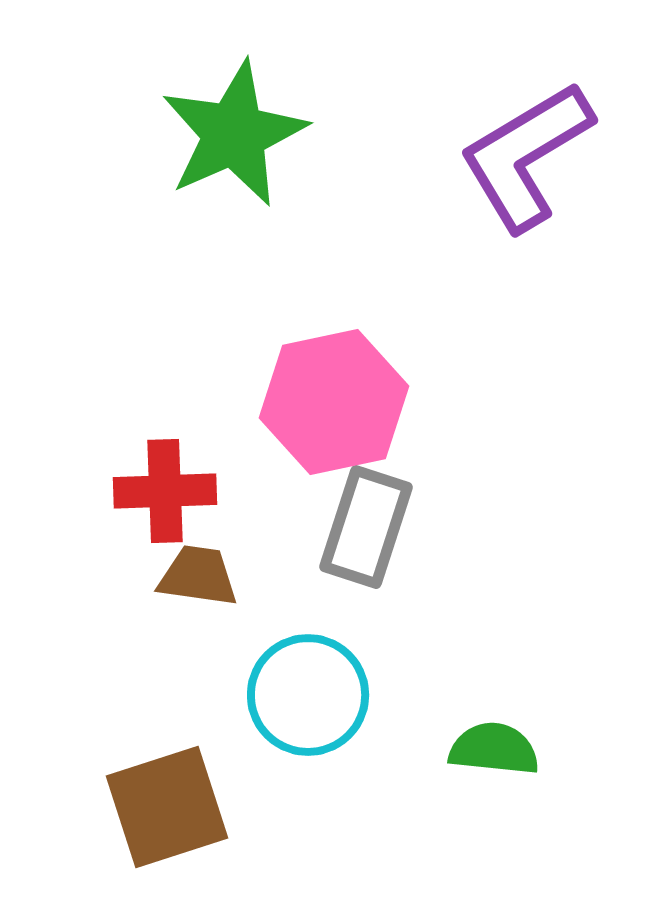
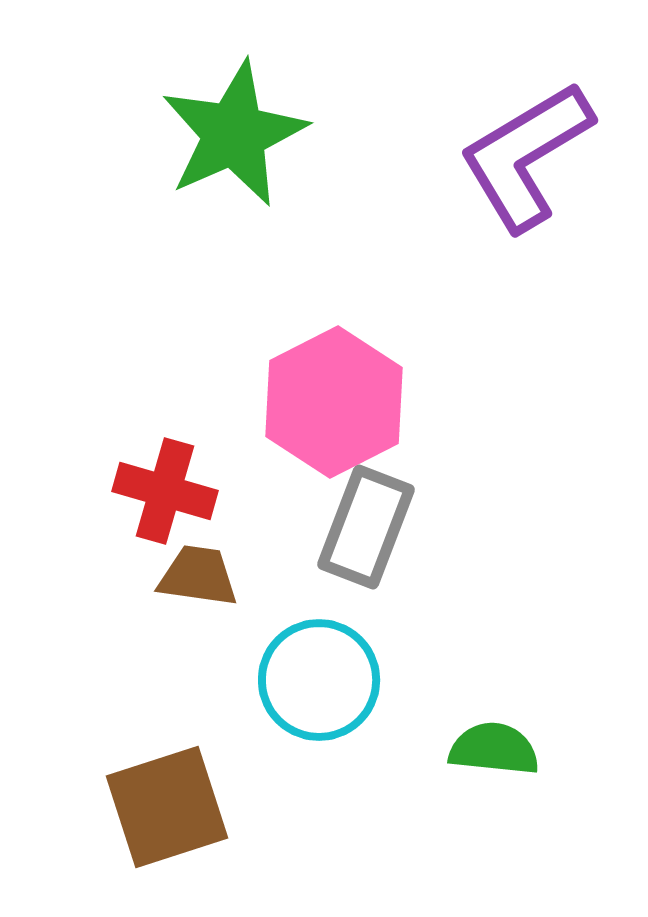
pink hexagon: rotated 15 degrees counterclockwise
red cross: rotated 18 degrees clockwise
gray rectangle: rotated 3 degrees clockwise
cyan circle: moved 11 px right, 15 px up
